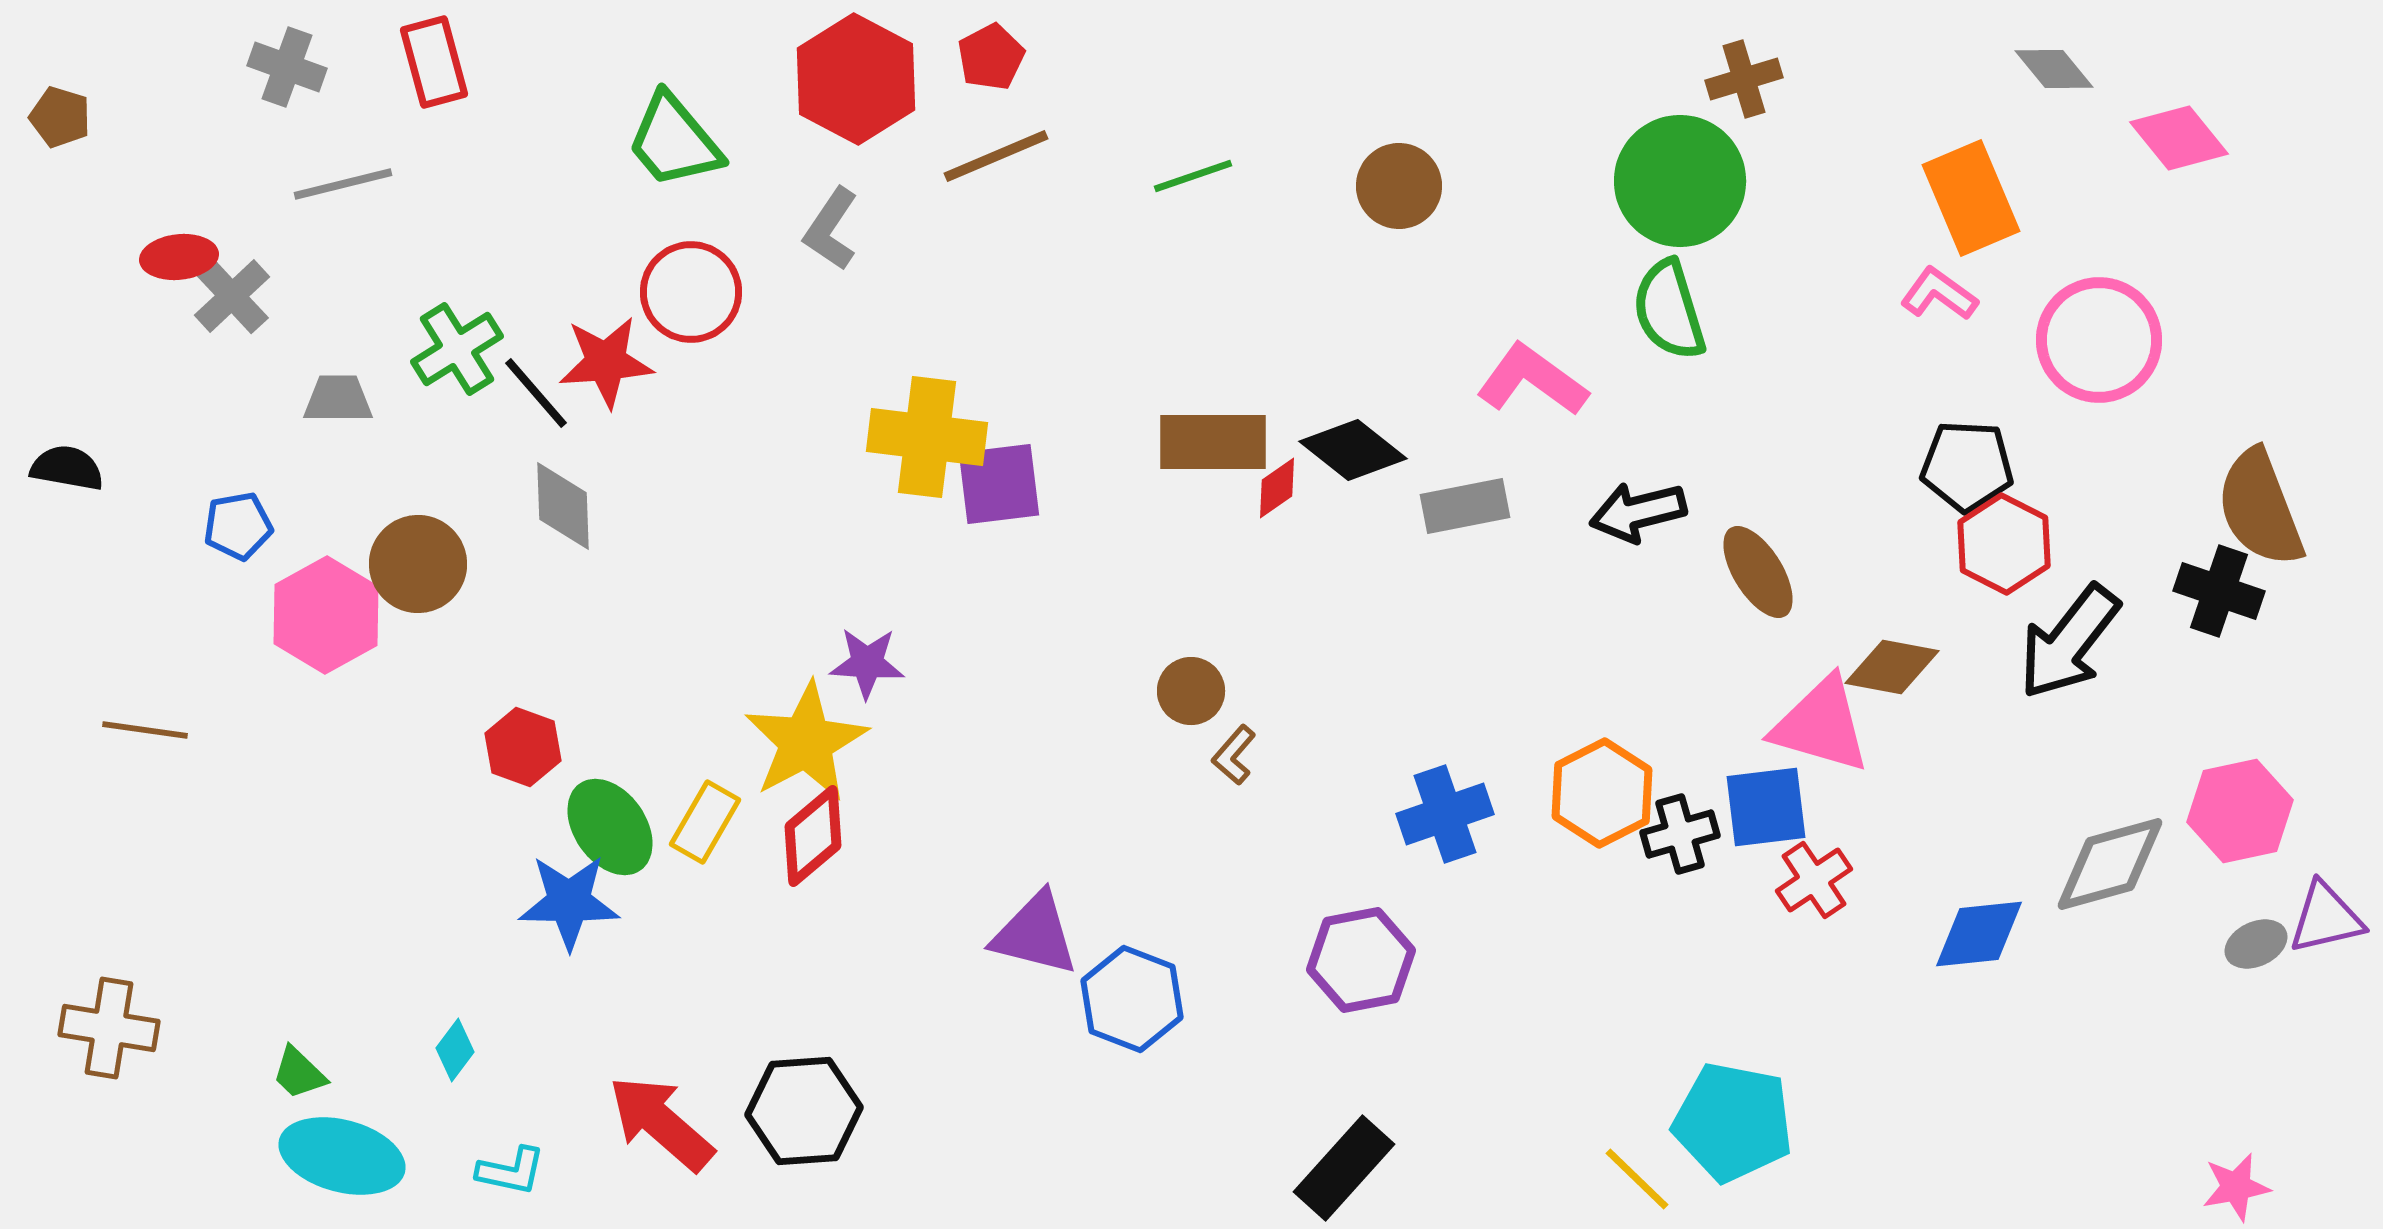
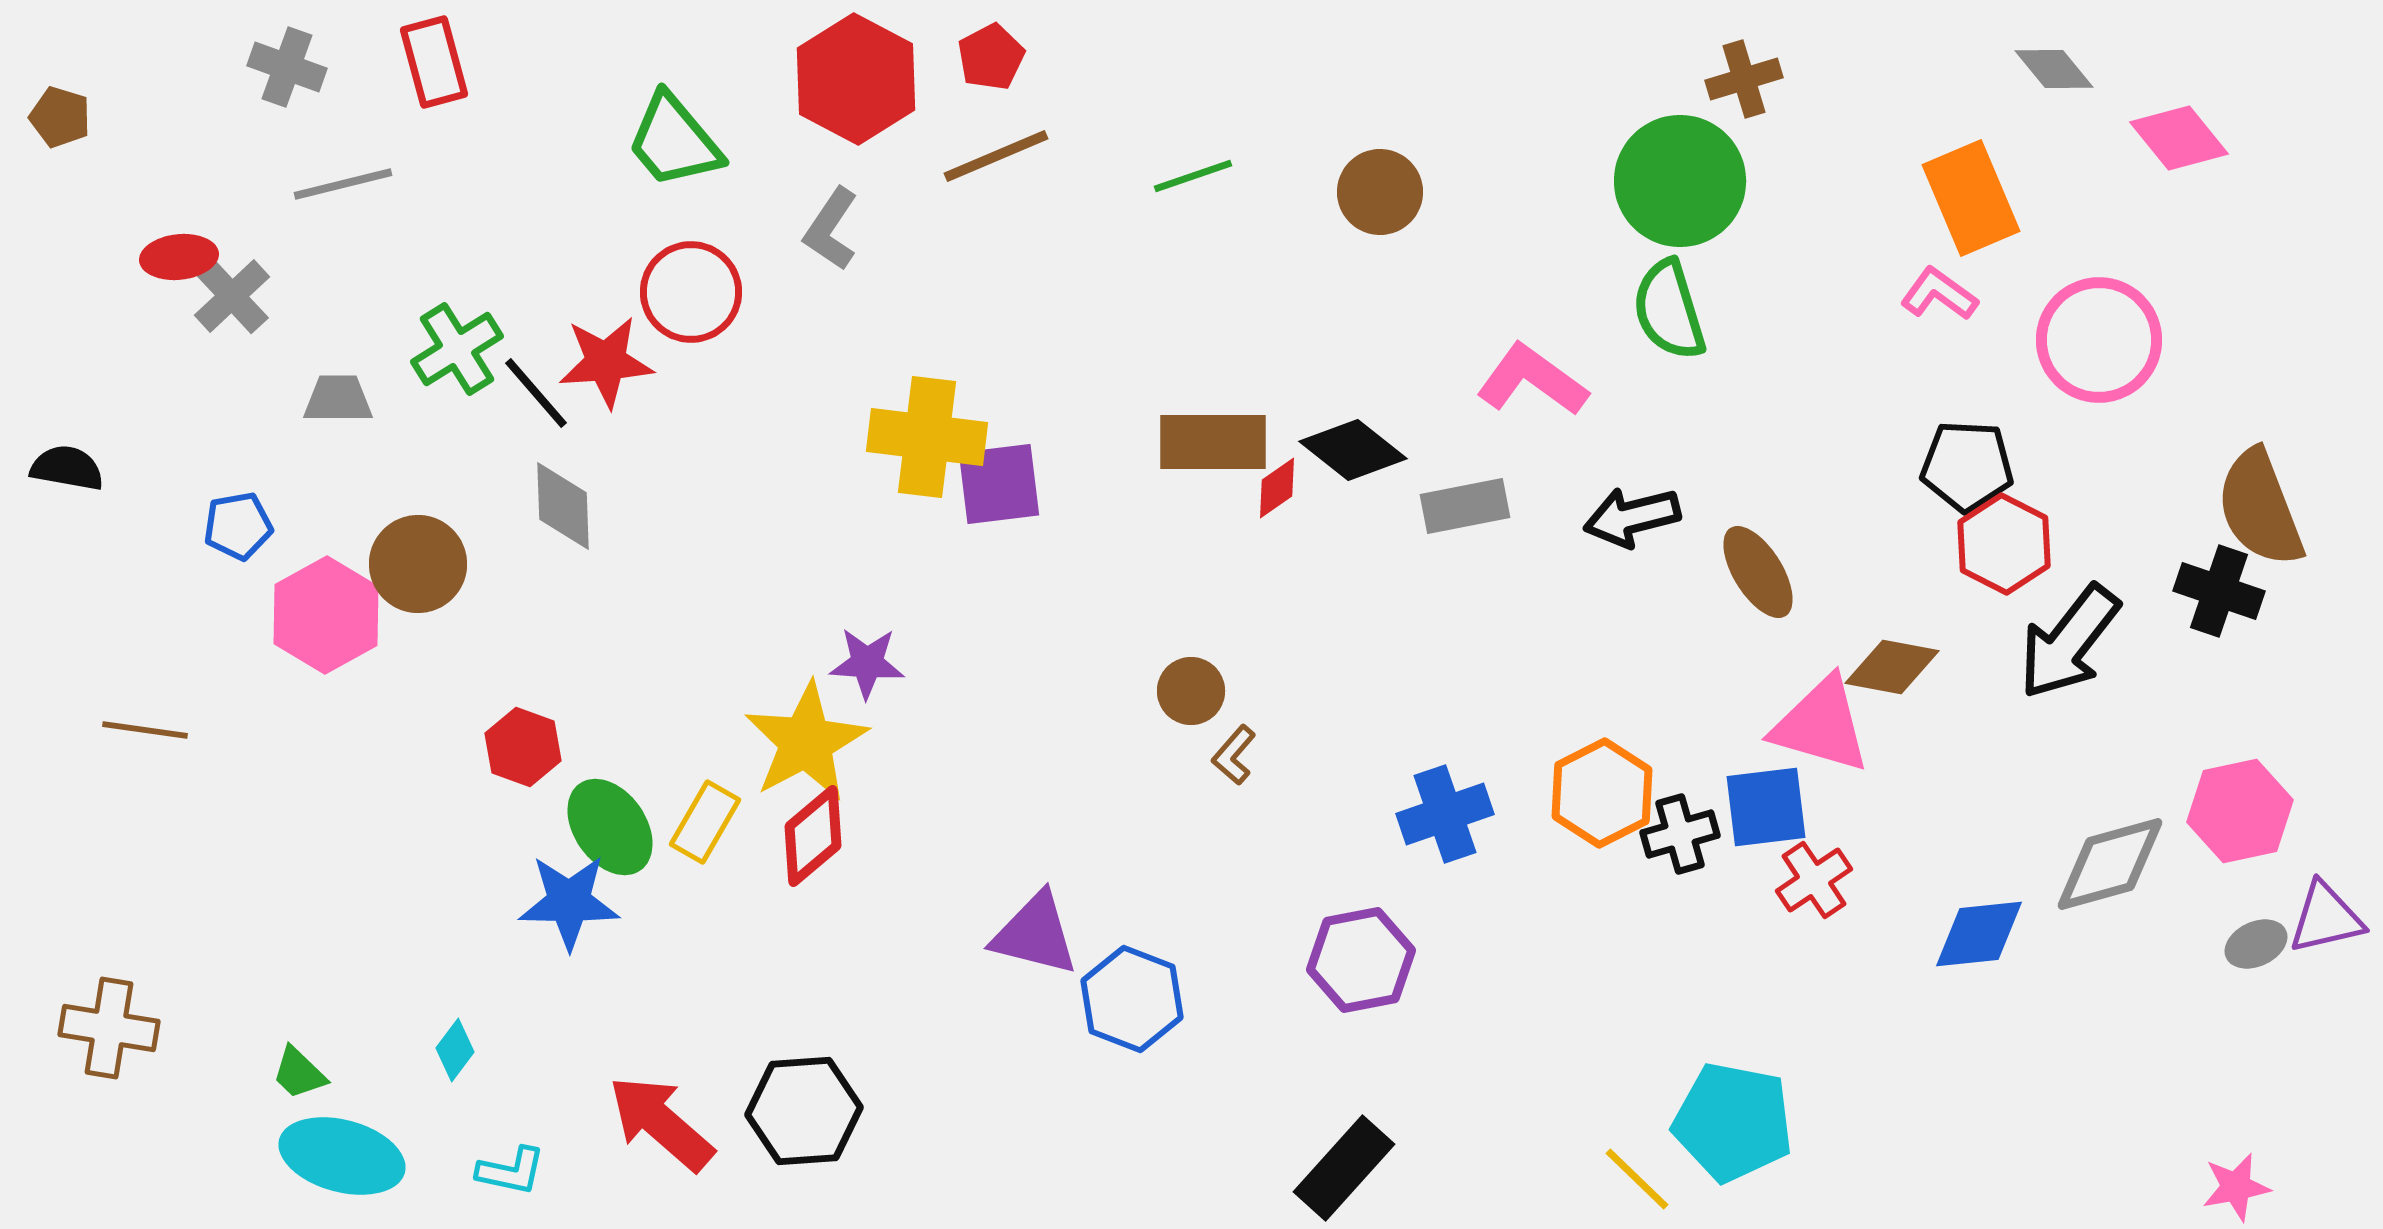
brown circle at (1399, 186): moved 19 px left, 6 px down
black arrow at (1638, 512): moved 6 px left, 5 px down
